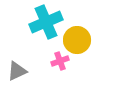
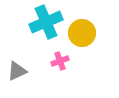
yellow circle: moved 5 px right, 7 px up
